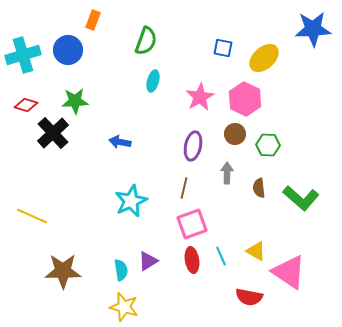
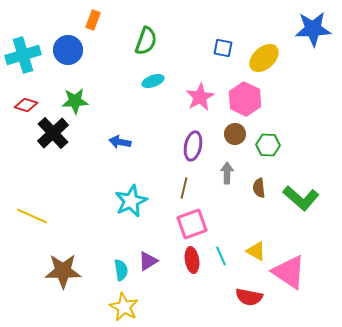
cyan ellipse: rotated 55 degrees clockwise
yellow star: rotated 12 degrees clockwise
